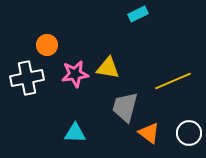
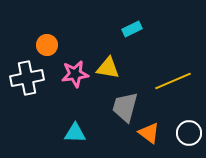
cyan rectangle: moved 6 px left, 15 px down
